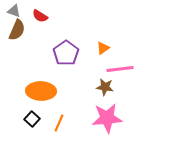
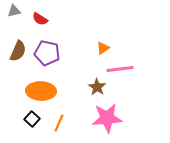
gray triangle: rotated 32 degrees counterclockwise
red semicircle: moved 3 px down
brown semicircle: moved 1 px right, 21 px down
purple pentagon: moved 19 px left; rotated 25 degrees counterclockwise
brown star: moved 8 px left; rotated 24 degrees clockwise
